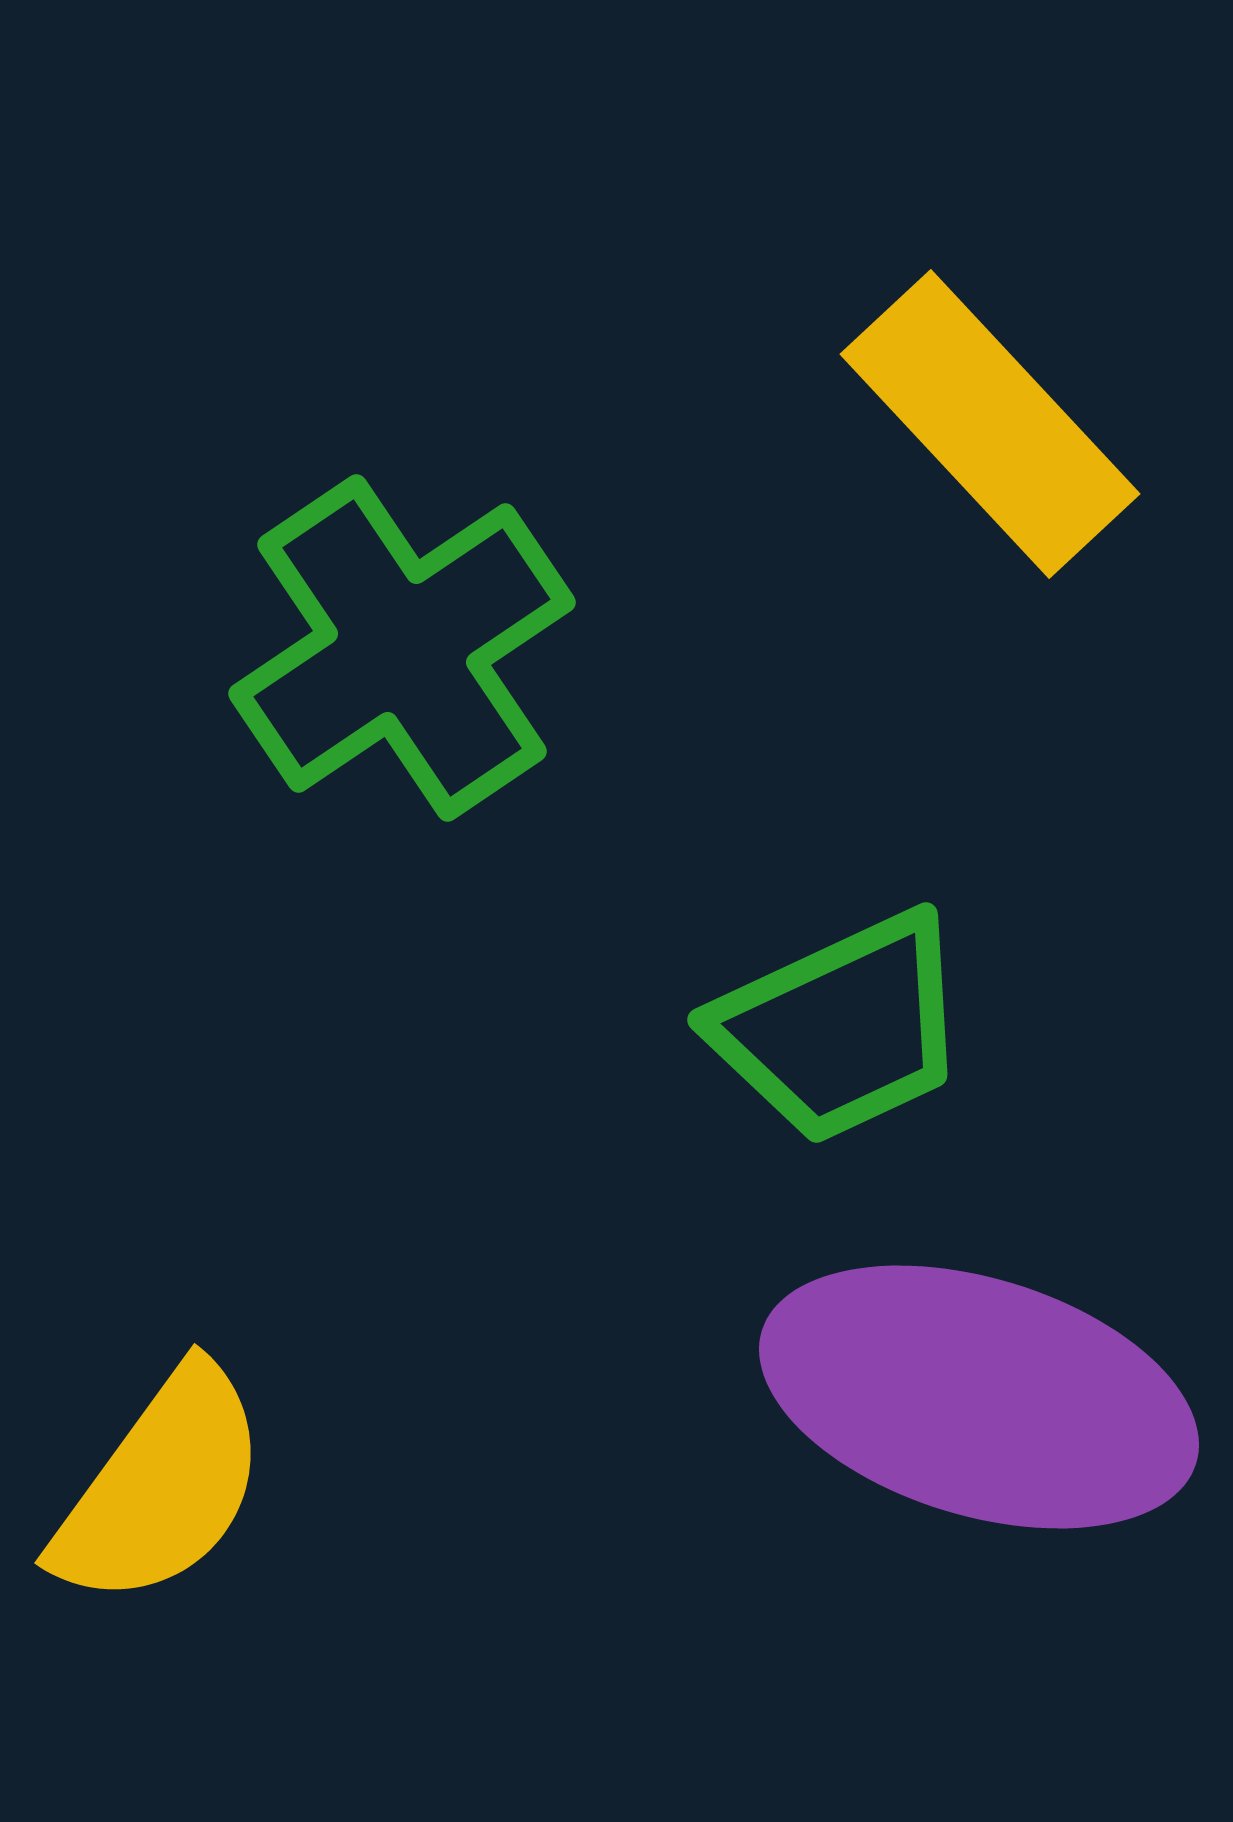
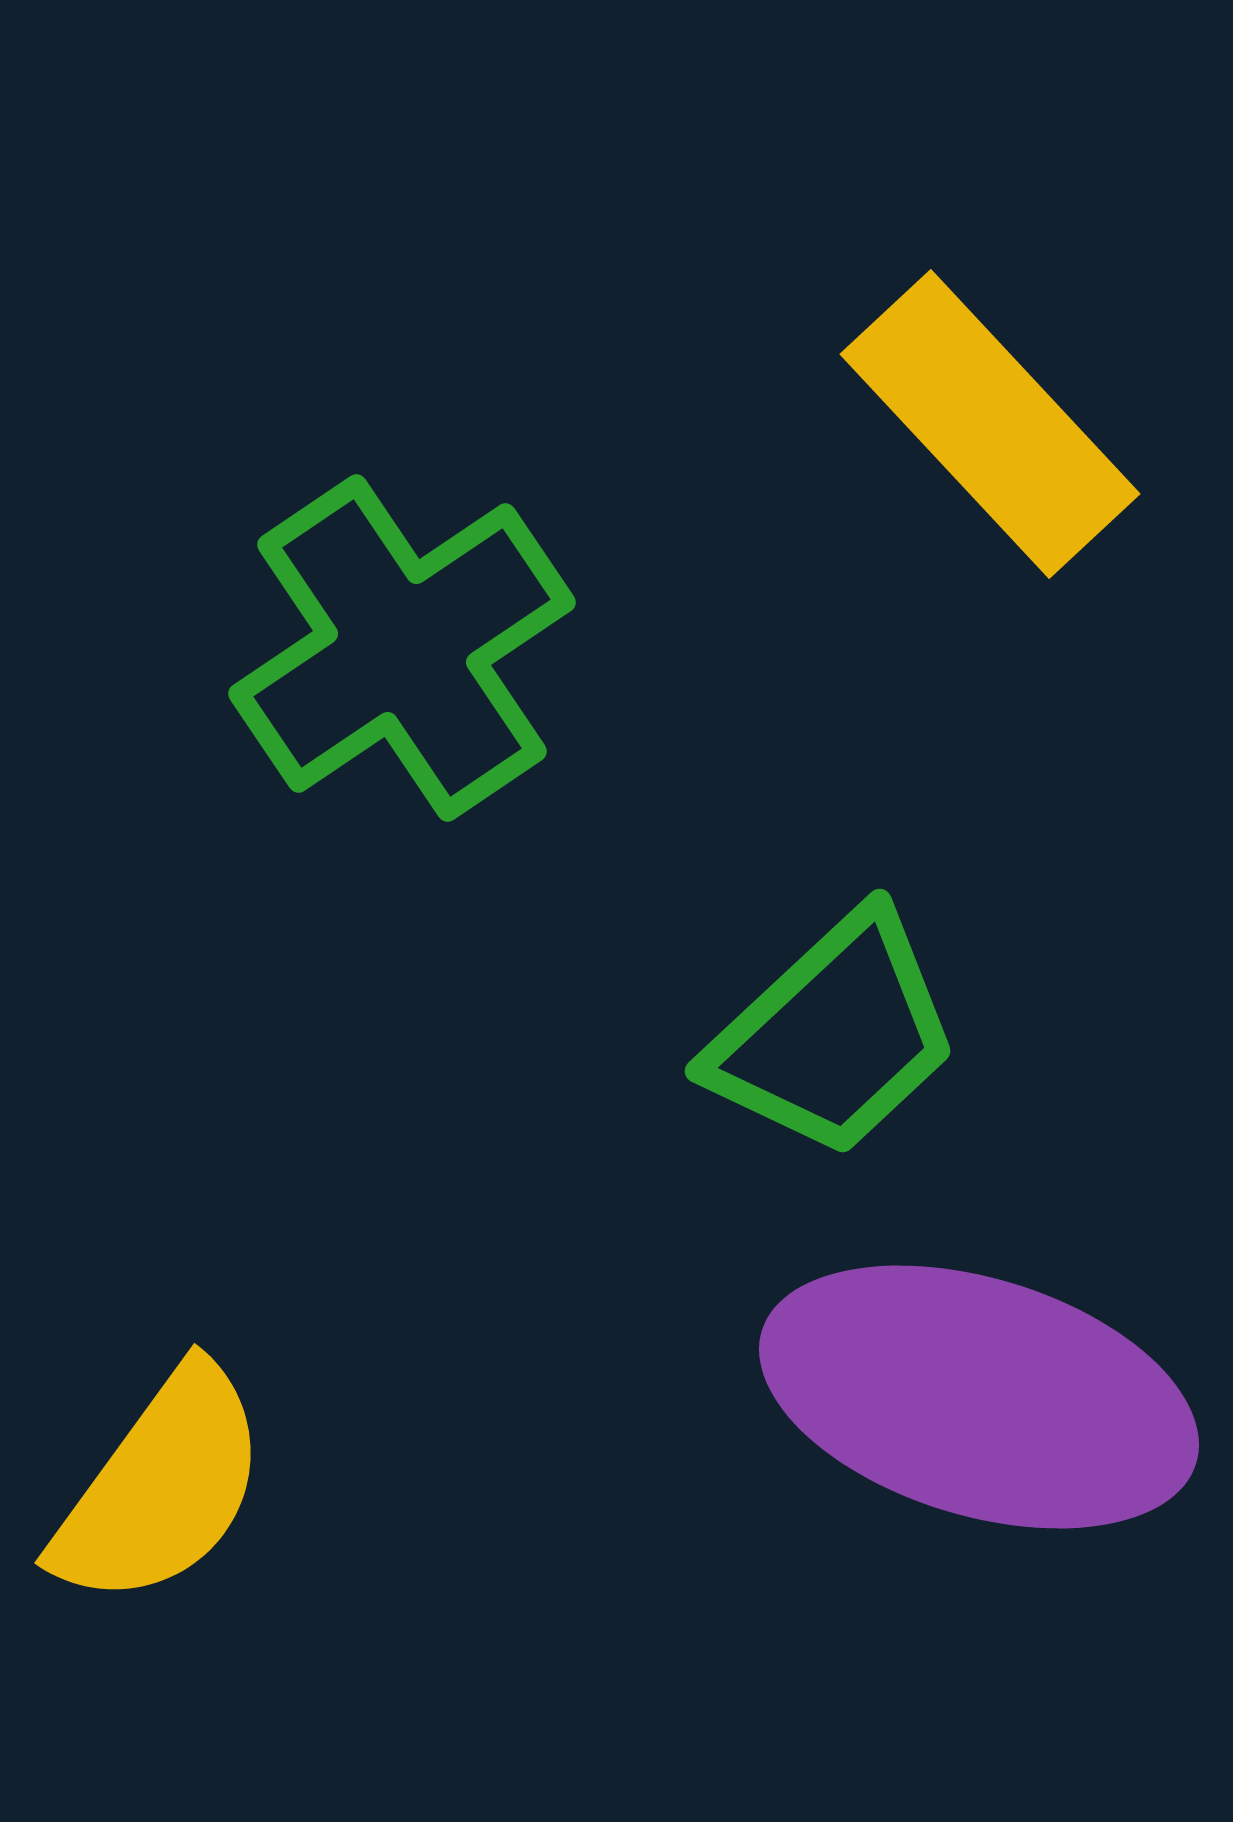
green trapezoid: moved 7 px left, 7 px down; rotated 18 degrees counterclockwise
